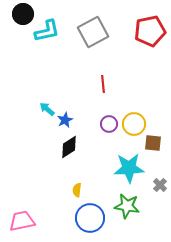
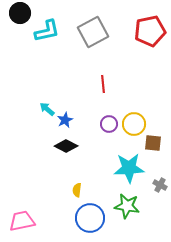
black circle: moved 3 px left, 1 px up
black diamond: moved 3 px left, 1 px up; rotated 60 degrees clockwise
gray cross: rotated 16 degrees counterclockwise
